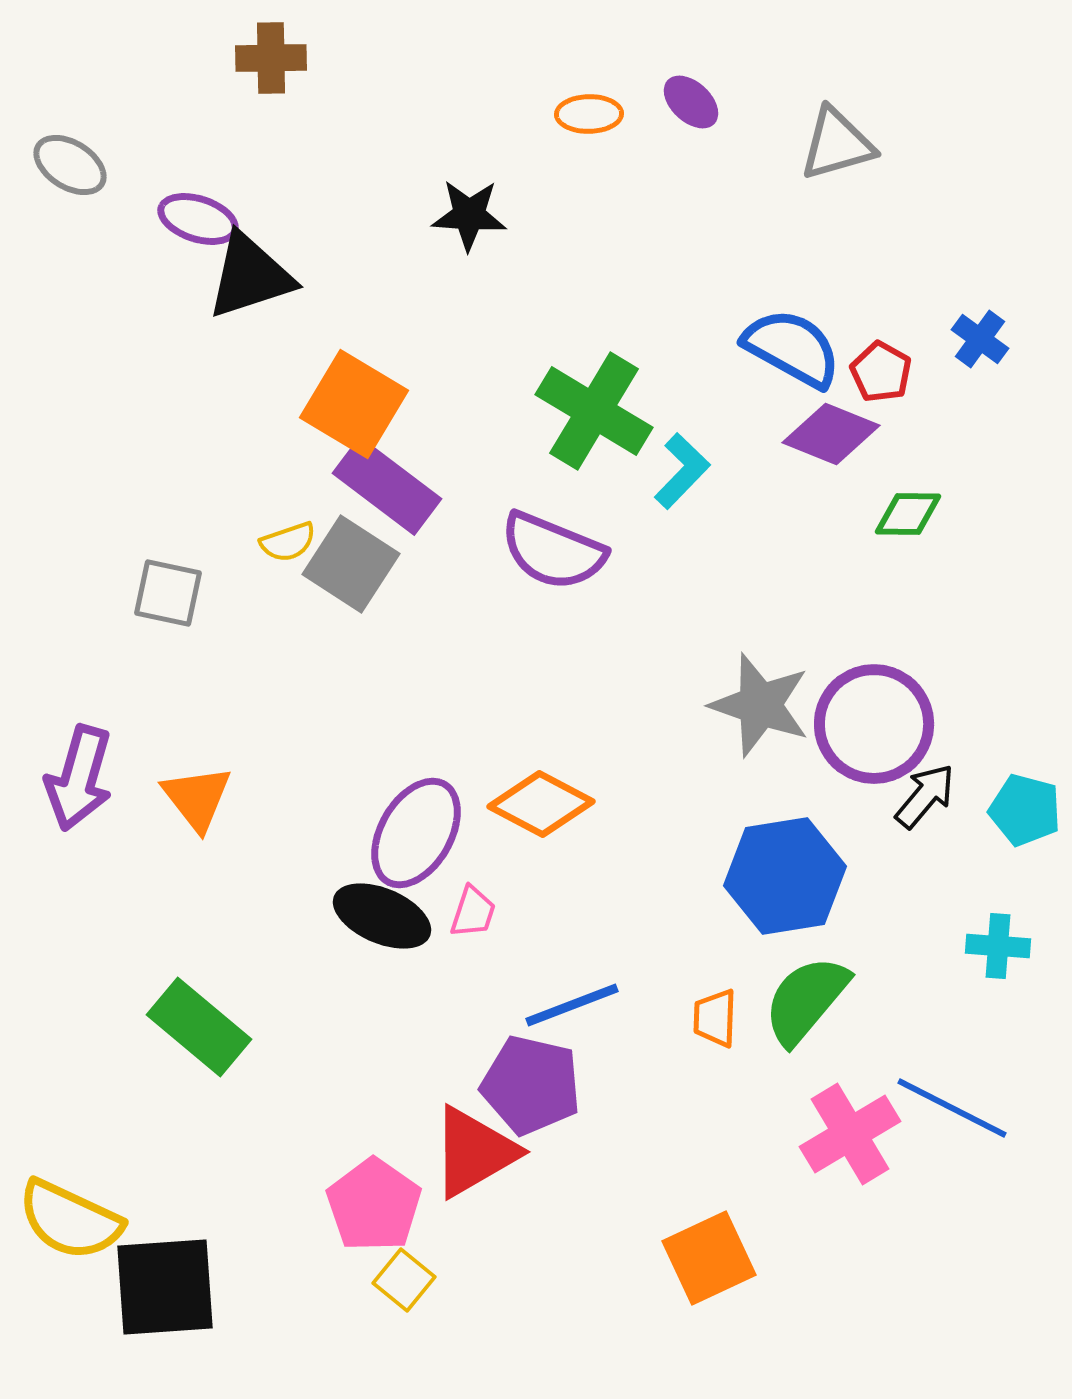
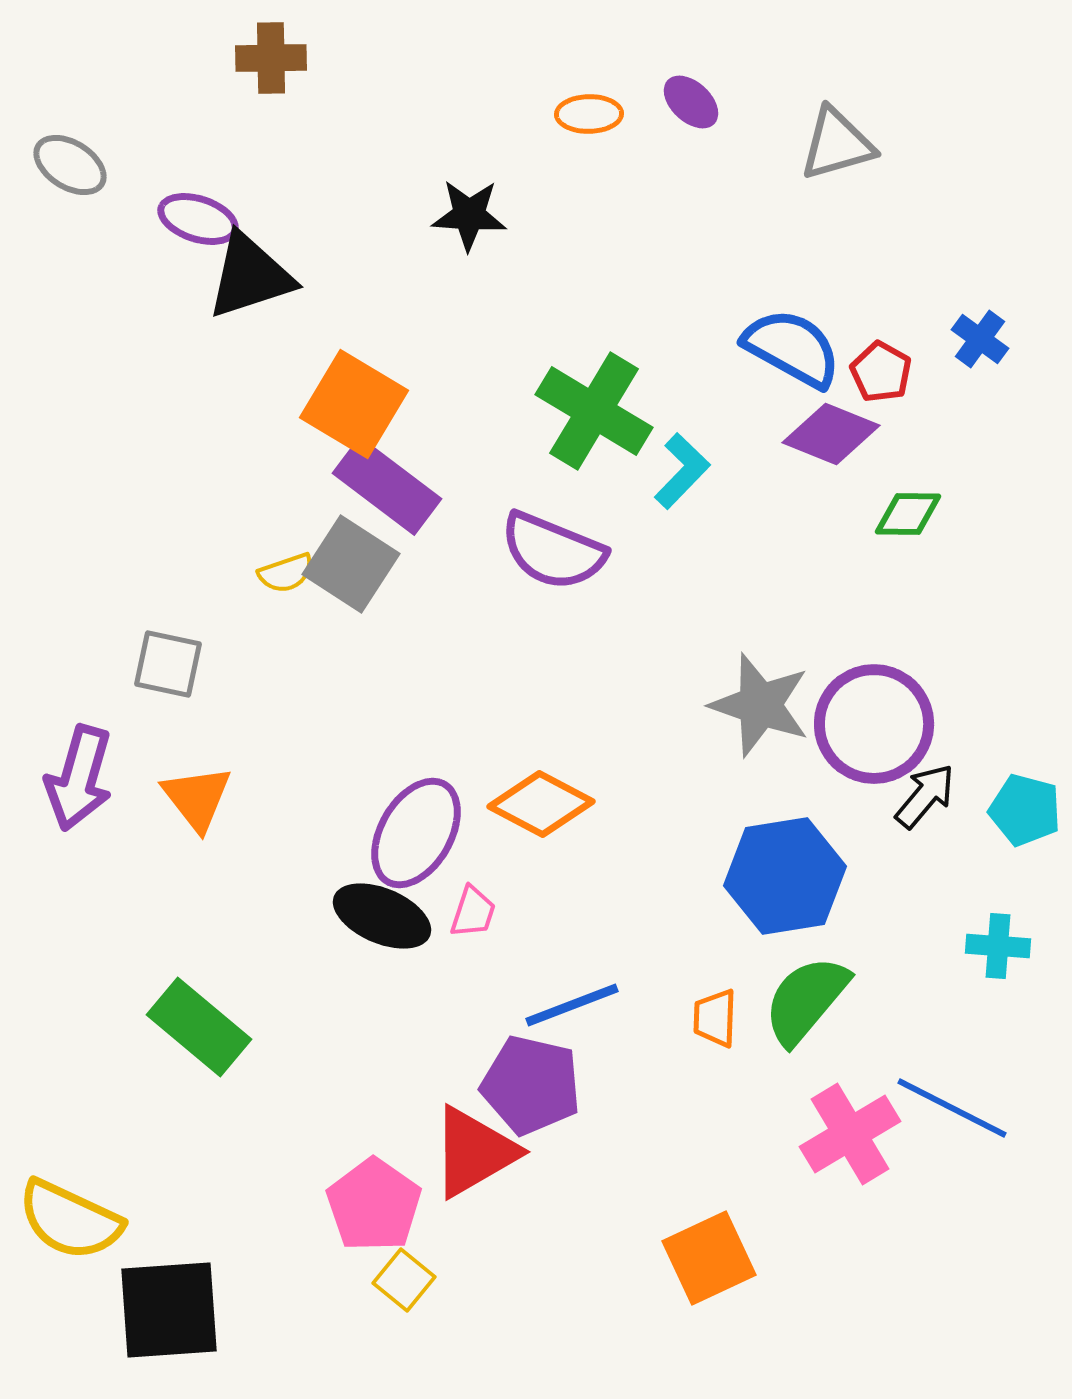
yellow semicircle at (288, 542): moved 2 px left, 31 px down
gray square at (168, 593): moved 71 px down
black square at (165, 1287): moved 4 px right, 23 px down
